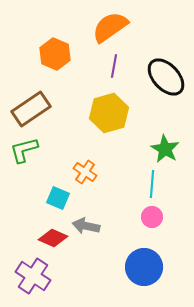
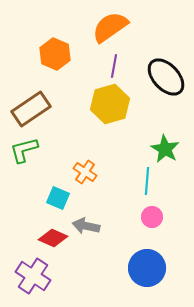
yellow hexagon: moved 1 px right, 9 px up
cyan line: moved 5 px left, 3 px up
blue circle: moved 3 px right, 1 px down
